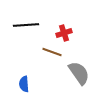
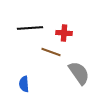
black line: moved 4 px right, 3 px down
red cross: rotated 21 degrees clockwise
brown line: moved 1 px left
